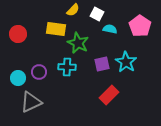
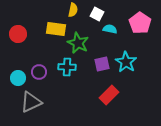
yellow semicircle: rotated 32 degrees counterclockwise
pink pentagon: moved 3 px up
